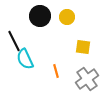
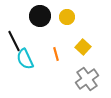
yellow square: rotated 35 degrees clockwise
orange line: moved 17 px up
